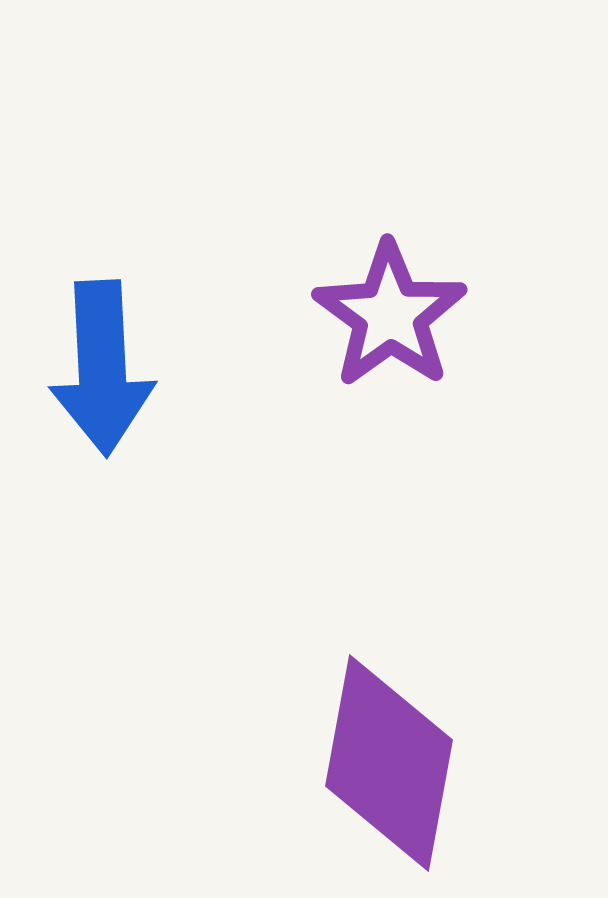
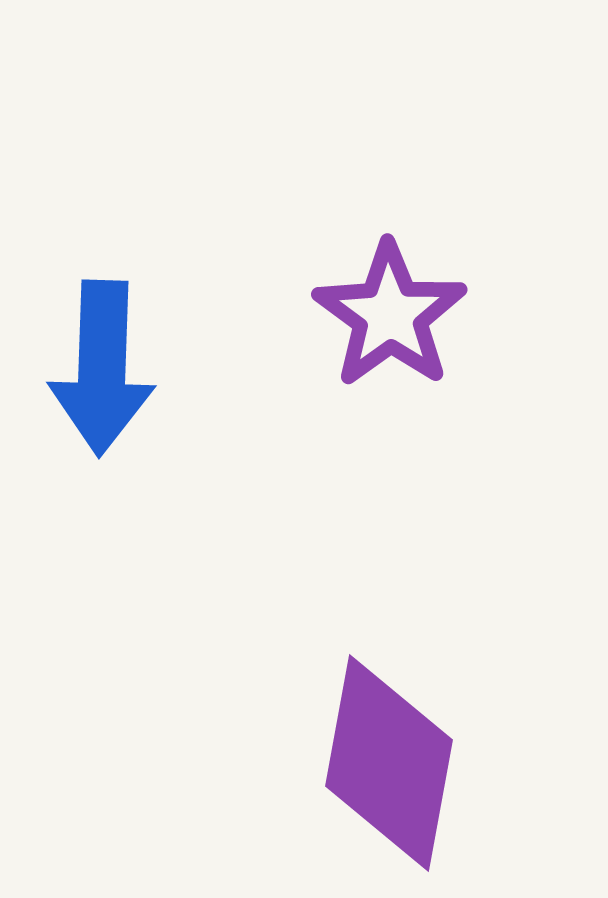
blue arrow: rotated 5 degrees clockwise
